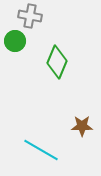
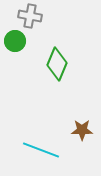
green diamond: moved 2 px down
brown star: moved 4 px down
cyan line: rotated 9 degrees counterclockwise
